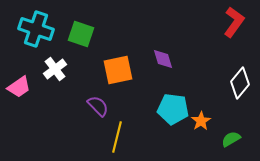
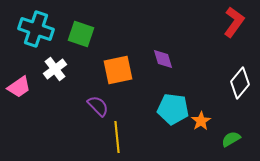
yellow line: rotated 20 degrees counterclockwise
